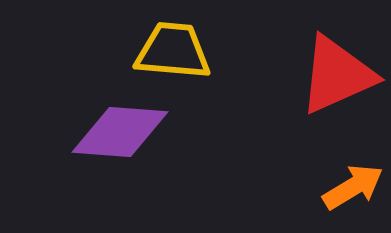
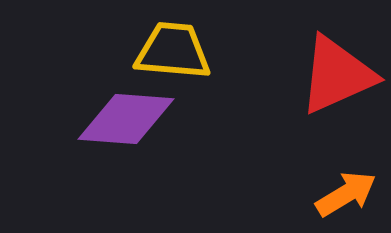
purple diamond: moved 6 px right, 13 px up
orange arrow: moved 7 px left, 7 px down
